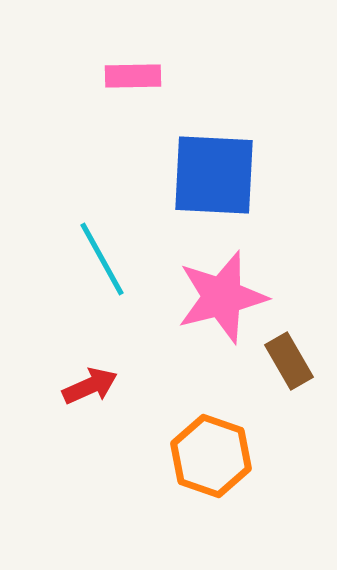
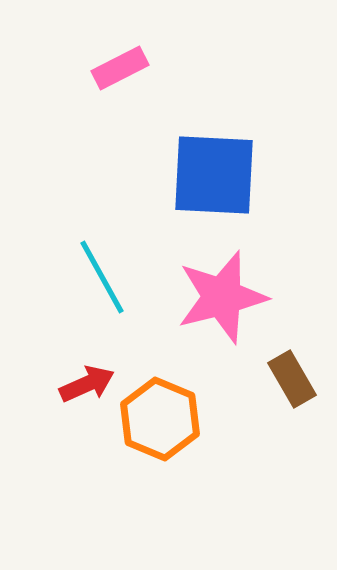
pink rectangle: moved 13 px left, 8 px up; rotated 26 degrees counterclockwise
cyan line: moved 18 px down
brown rectangle: moved 3 px right, 18 px down
red arrow: moved 3 px left, 2 px up
orange hexagon: moved 51 px left, 37 px up; rotated 4 degrees clockwise
